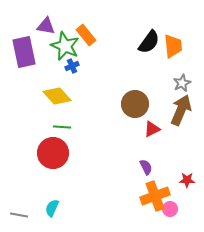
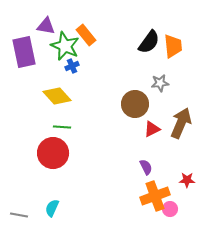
gray star: moved 22 px left; rotated 18 degrees clockwise
brown arrow: moved 13 px down
